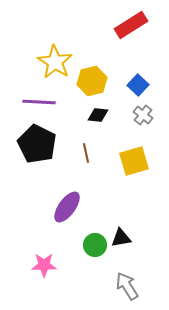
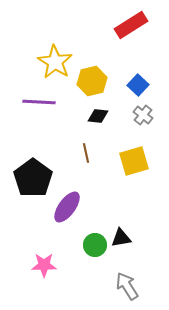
black diamond: moved 1 px down
black pentagon: moved 4 px left, 34 px down; rotated 9 degrees clockwise
